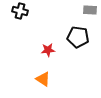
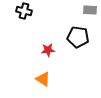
black cross: moved 4 px right
